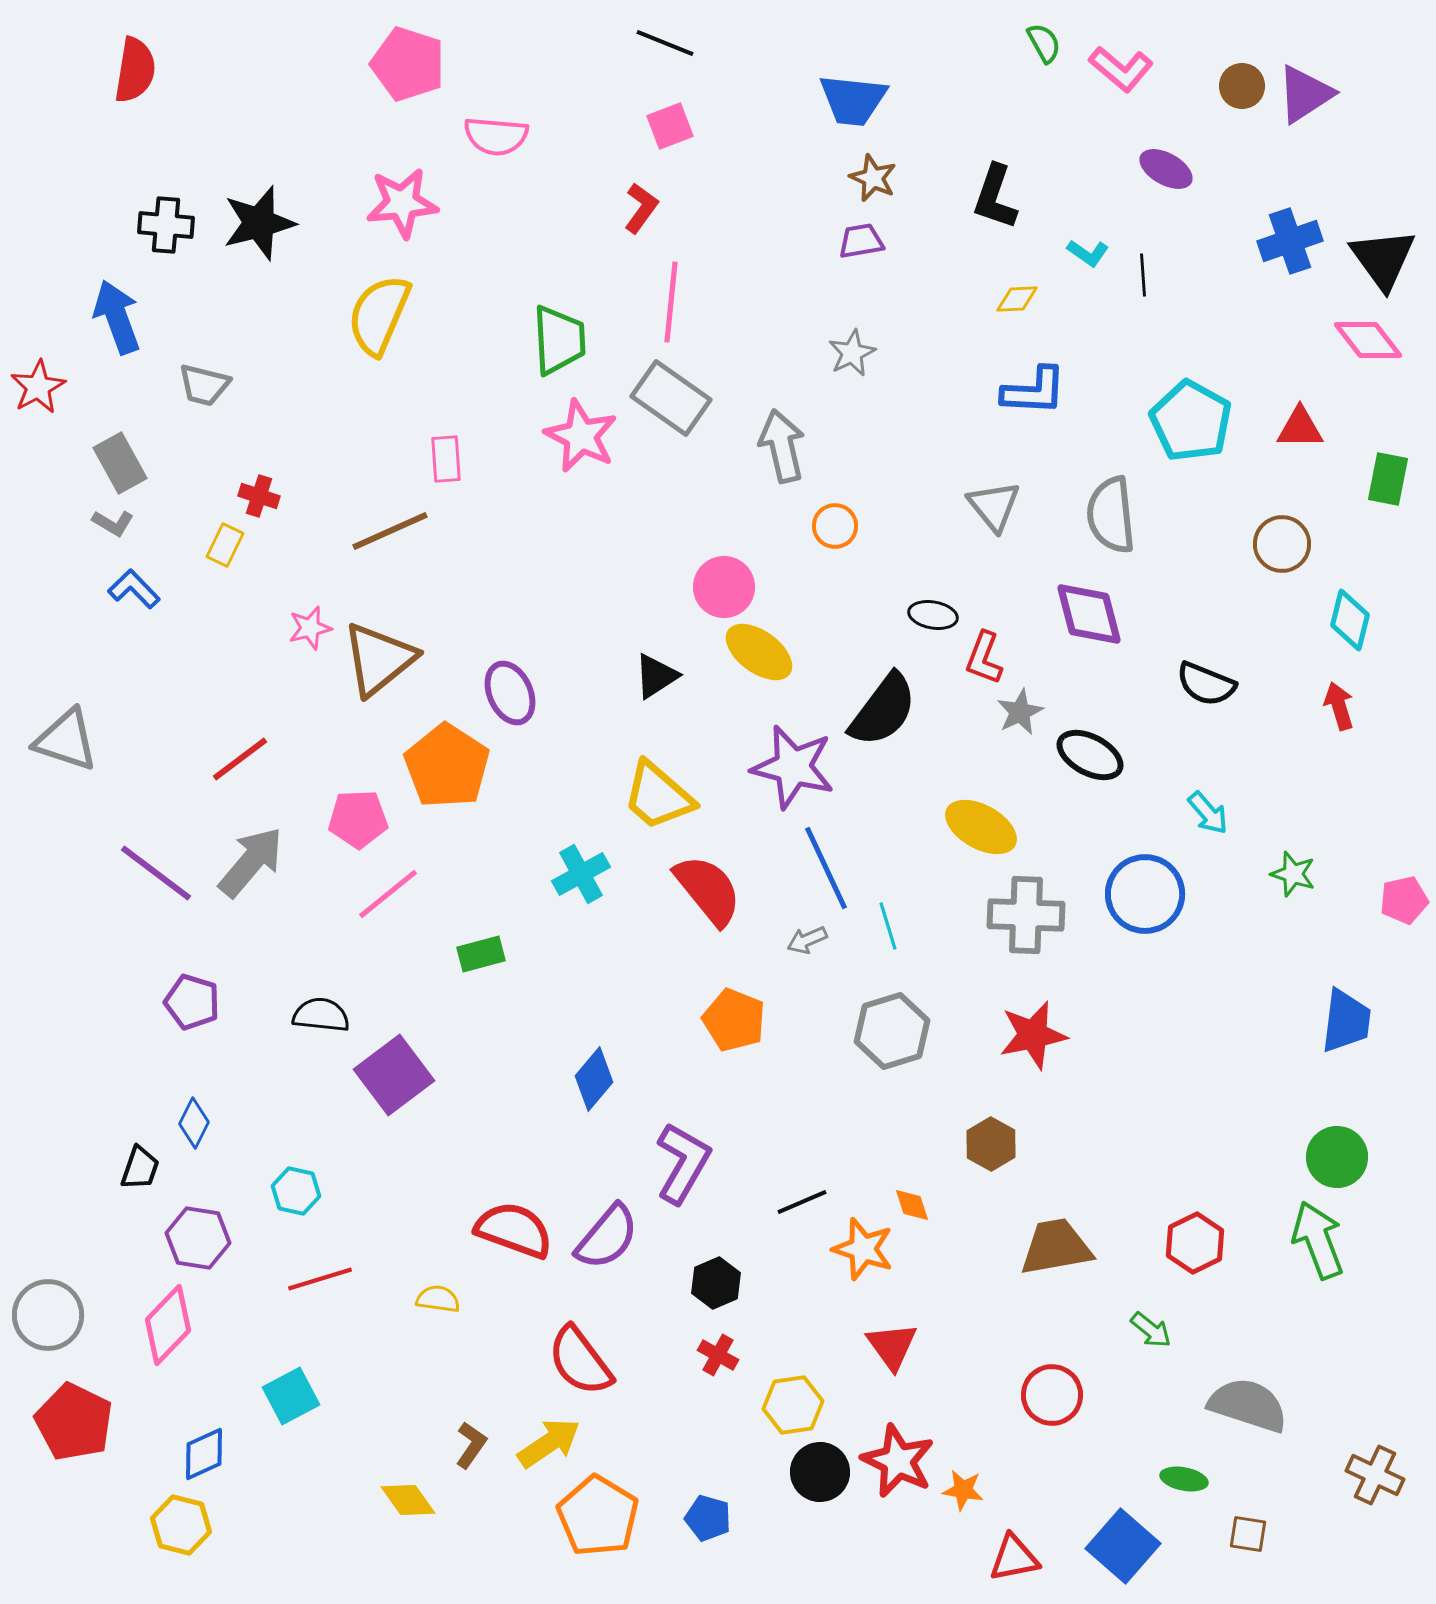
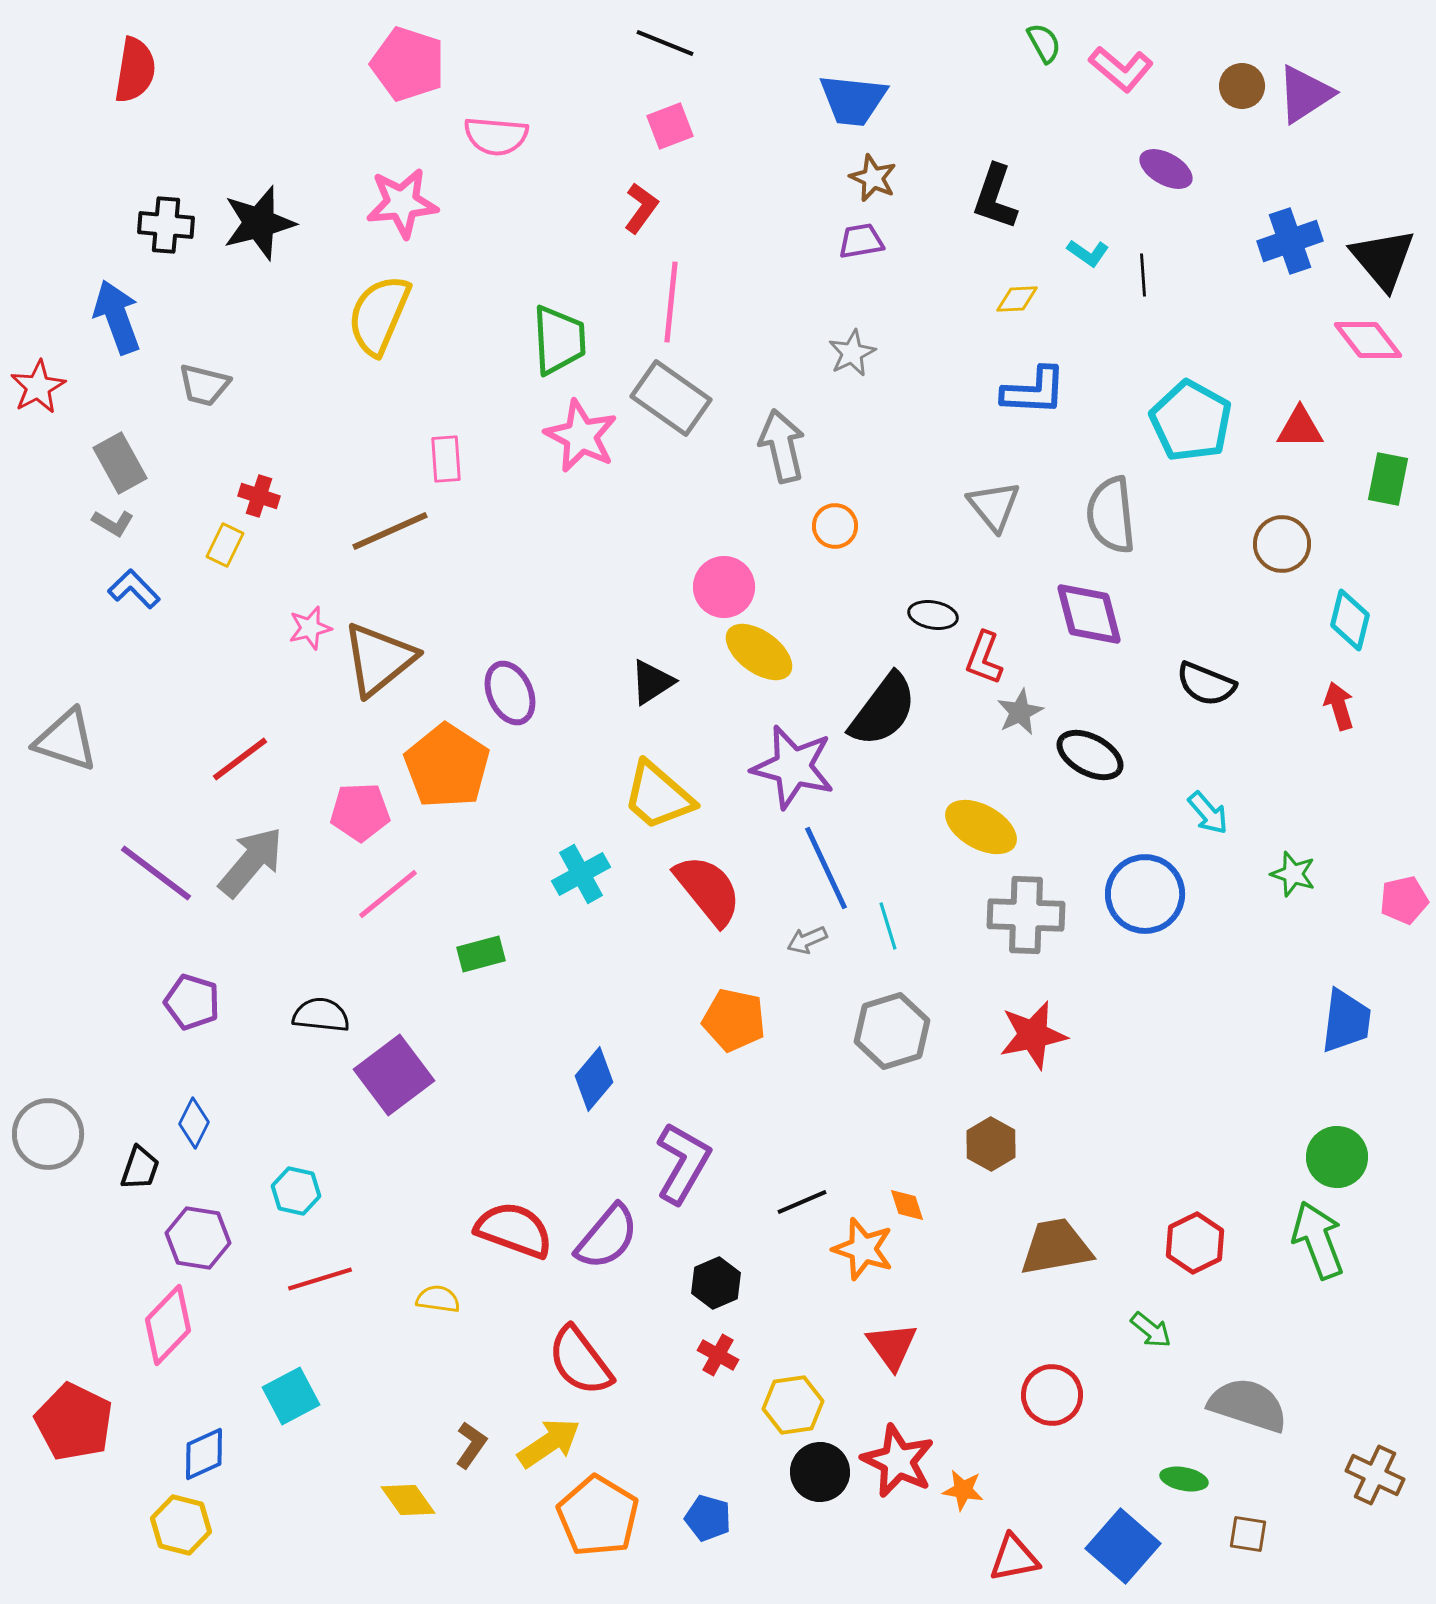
black triangle at (1383, 259): rotated 4 degrees counterclockwise
black triangle at (656, 676): moved 4 px left, 6 px down
pink pentagon at (358, 819): moved 2 px right, 7 px up
orange pentagon at (734, 1020): rotated 10 degrees counterclockwise
orange diamond at (912, 1205): moved 5 px left
gray circle at (48, 1315): moved 181 px up
